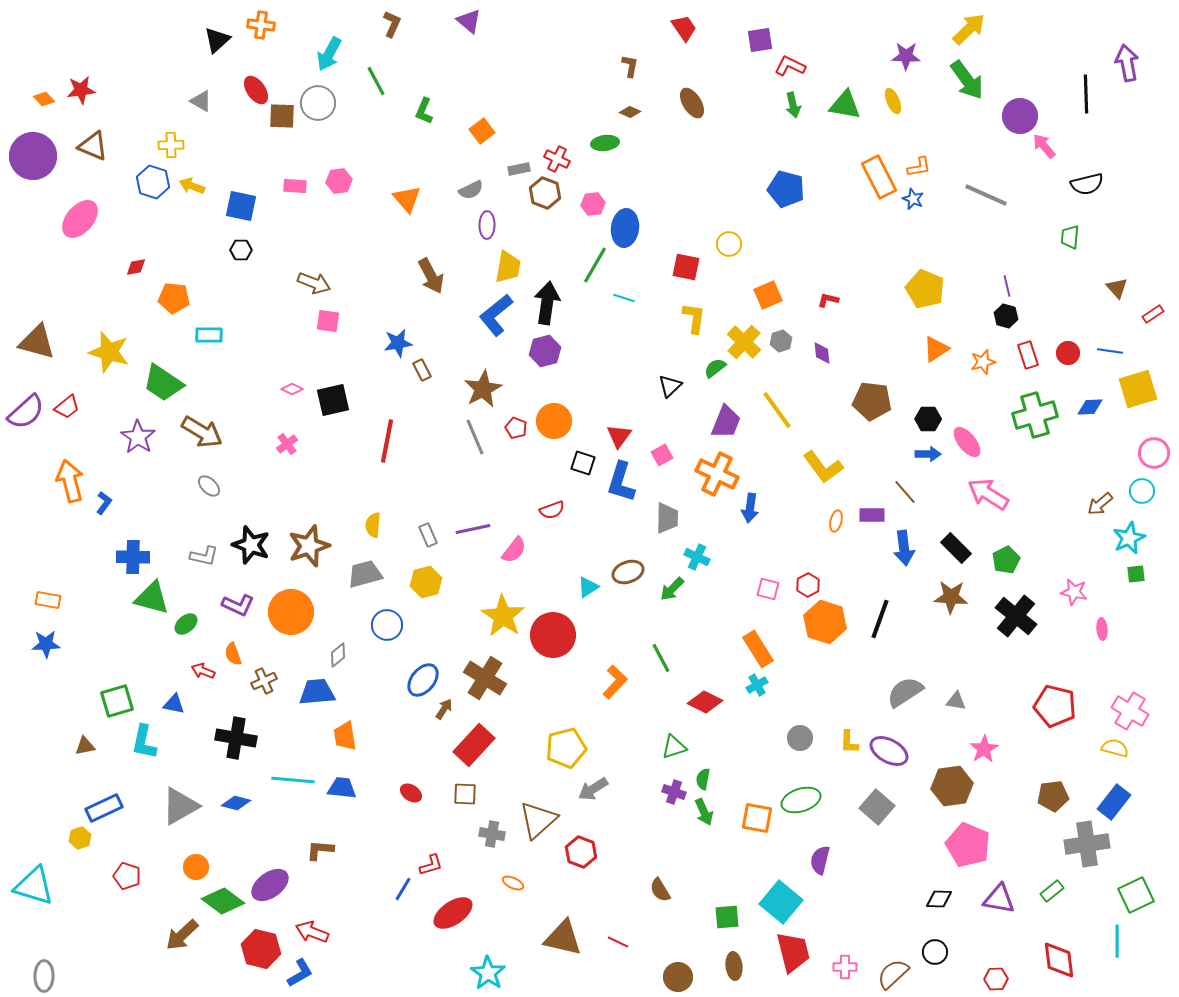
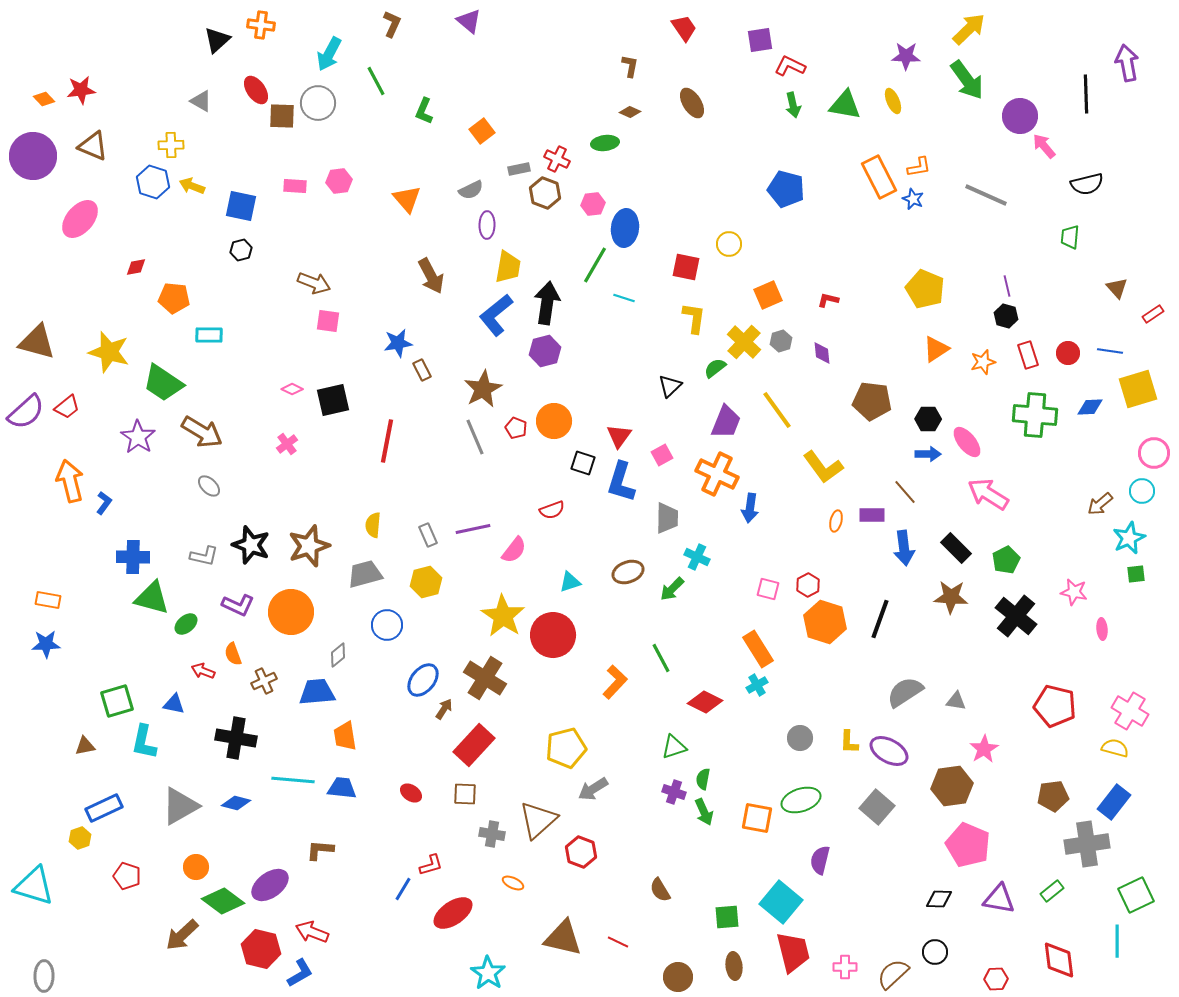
black hexagon at (241, 250): rotated 15 degrees counterclockwise
green cross at (1035, 415): rotated 21 degrees clockwise
cyan triangle at (588, 587): moved 18 px left, 5 px up; rotated 15 degrees clockwise
